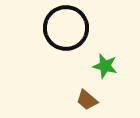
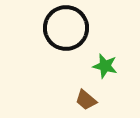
brown trapezoid: moved 1 px left
